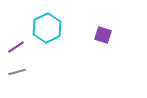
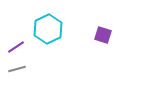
cyan hexagon: moved 1 px right, 1 px down
gray line: moved 3 px up
